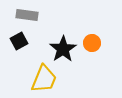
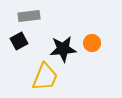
gray rectangle: moved 2 px right, 1 px down; rotated 15 degrees counterclockwise
black star: rotated 28 degrees clockwise
yellow trapezoid: moved 1 px right, 2 px up
